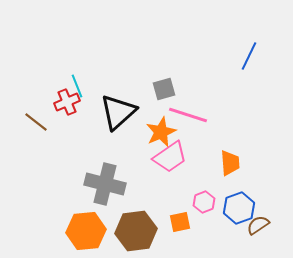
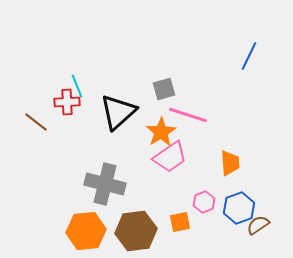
red cross: rotated 20 degrees clockwise
orange star: rotated 8 degrees counterclockwise
